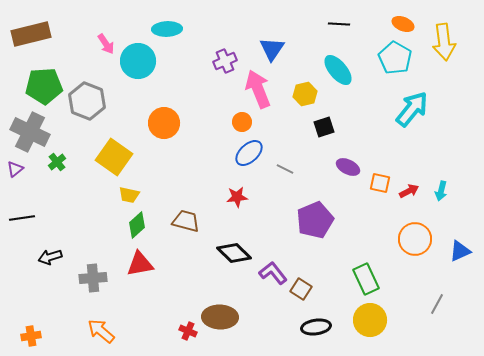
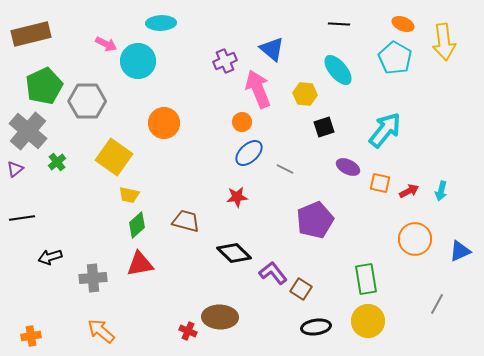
cyan ellipse at (167, 29): moved 6 px left, 6 px up
pink arrow at (106, 44): rotated 30 degrees counterclockwise
blue triangle at (272, 49): rotated 24 degrees counterclockwise
green pentagon at (44, 86): rotated 21 degrees counterclockwise
yellow hexagon at (305, 94): rotated 20 degrees clockwise
gray hexagon at (87, 101): rotated 21 degrees counterclockwise
cyan arrow at (412, 109): moved 27 px left, 21 px down
gray cross at (30, 132): moved 2 px left, 1 px up; rotated 15 degrees clockwise
green rectangle at (366, 279): rotated 16 degrees clockwise
yellow circle at (370, 320): moved 2 px left, 1 px down
